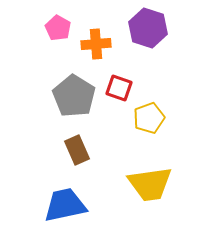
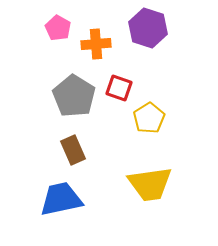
yellow pentagon: rotated 12 degrees counterclockwise
brown rectangle: moved 4 px left
blue trapezoid: moved 4 px left, 6 px up
